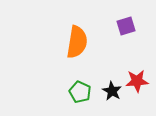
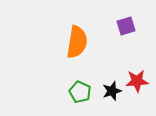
black star: rotated 24 degrees clockwise
